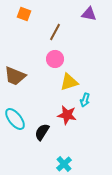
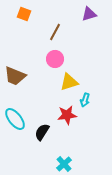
purple triangle: rotated 28 degrees counterclockwise
red star: rotated 18 degrees counterclockwise
